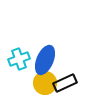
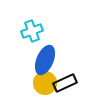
cyan cross: moved 13 px right, 28 px up
